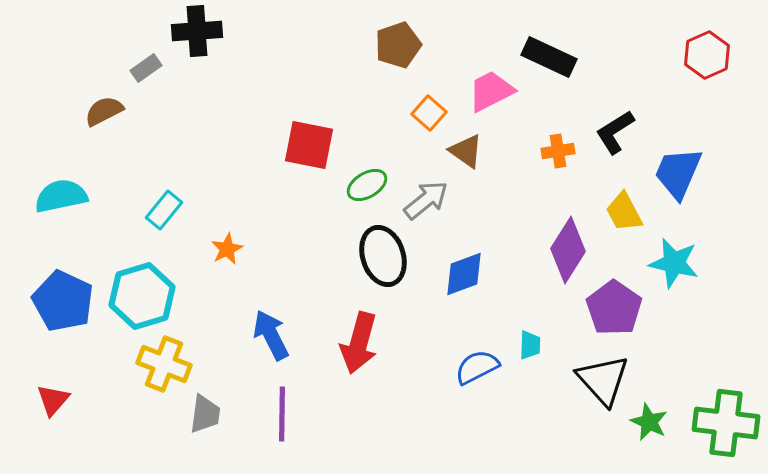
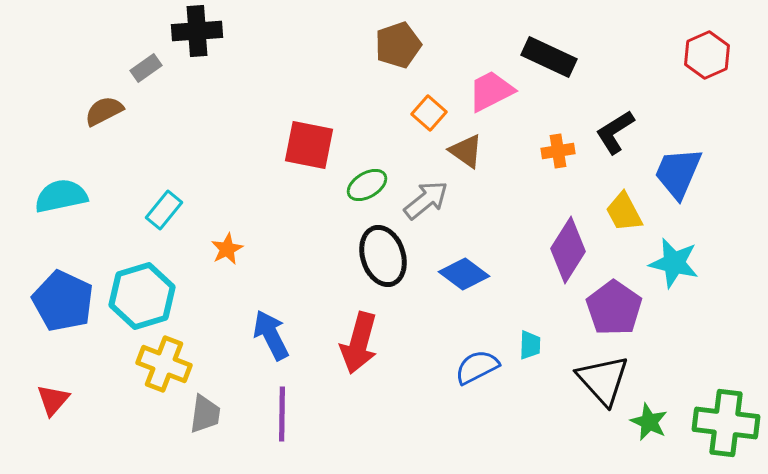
blue diamond: rotated 57 degrees clockwise
